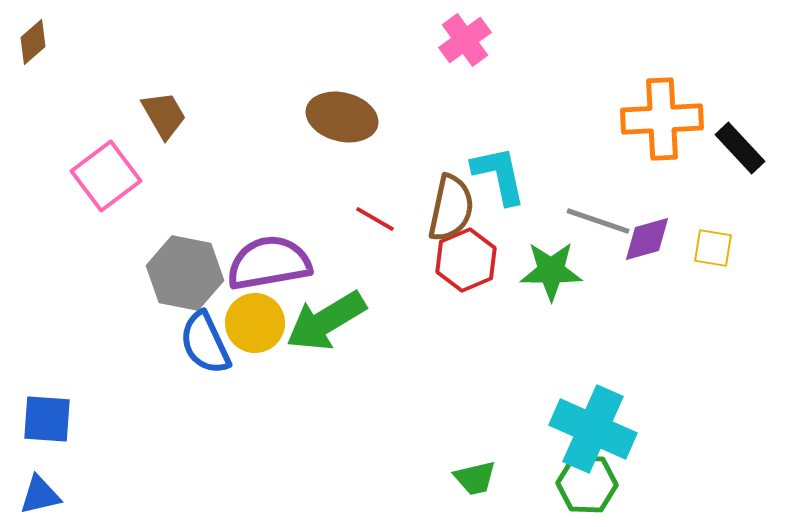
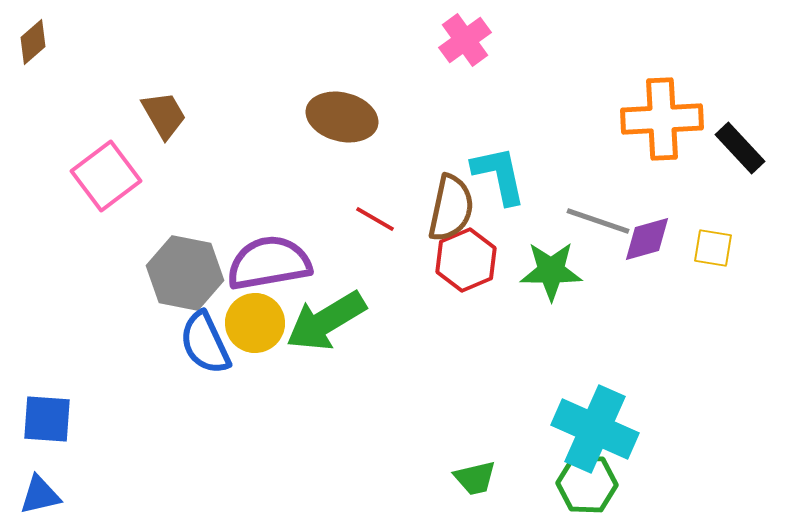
cyan cross: moved 2 px right
